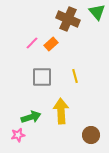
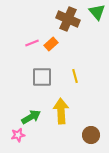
pink line: rotated 24 degrees clockwise
green arrow: rotated 12 degrees counterclockwise
